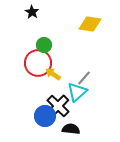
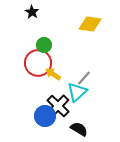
black semicircle: moved 8 px right; rotated 24 degrees clockwise
